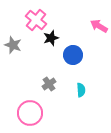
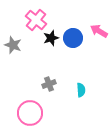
pink arrow: moved 5 px down
blue circle: moved 17 px up
gray cross: rotated 16 degrees clockwise
